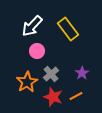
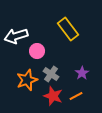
white arrow: moved 16 px left, 10 px down; rotated 30 degrees clockwise
gray cross: rotated 14 degrees counterclockwise
orange star: moved 2 px up; rotated 10 degrees clockwise
red star: moved 1 px up
